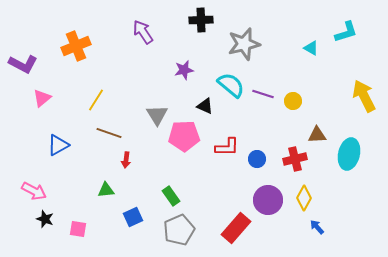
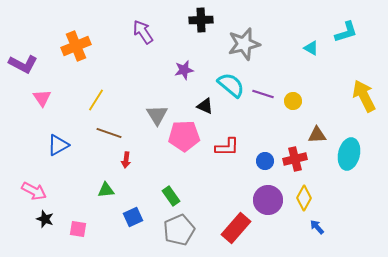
pink triangle: rotated 24 degrees counterclockwise
blue circle: moved 8 px right, 2 px down
